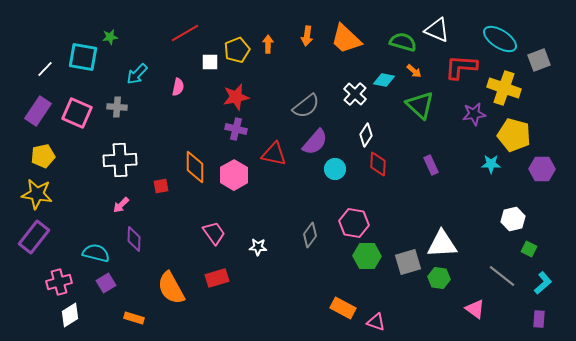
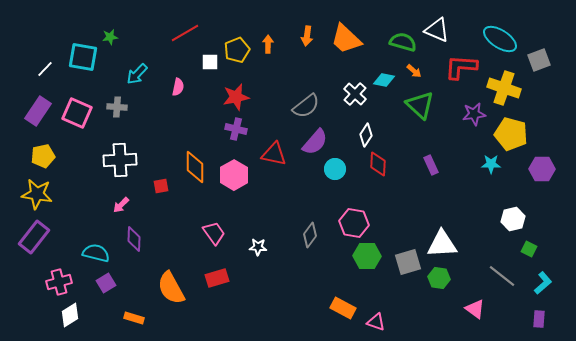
yellow pentagon at (514, 135): moved 3 px left, 1 px up
